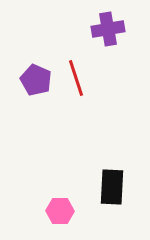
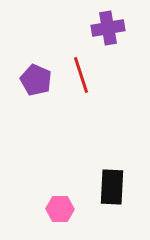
purple cross: moved 1 px up
red line: moved 5 px right, 3 px up
pink hexagon: moved 2 px up
